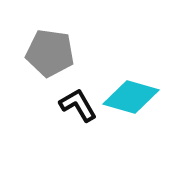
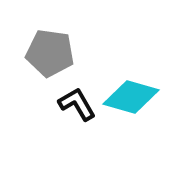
black L-shape: moved 1 px left, 1 px up
